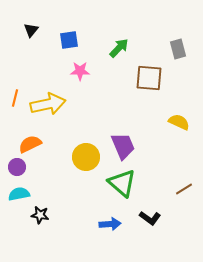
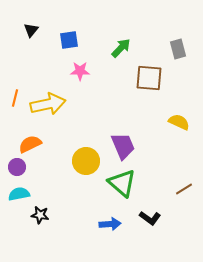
green arrow: moved 2 px right
yellow circle: moved 4 px down
